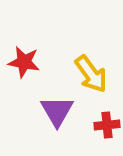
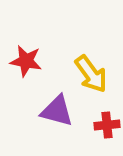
red star: moved 2 px right, 1 px up
purple triangle: rotated 45 degrees counterclockwise
